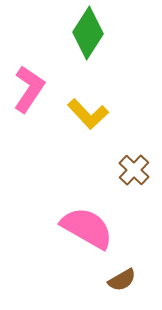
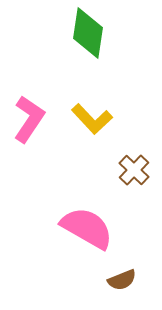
green diamond: rotated 24 degrees counterclockwise
pink L-shape: moved 30 px down
yellow L-shape: moved 4 px right, 5 px down
brown semicircle: rotated 8 degrees clockwise
